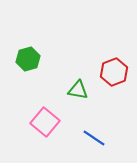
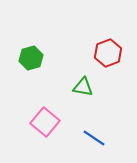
green hexagon: moved 3 px right, 1 px up
red hexagon: moved 6 px left, 19 px up
green triangle: moved 5 px right, 3 px up
